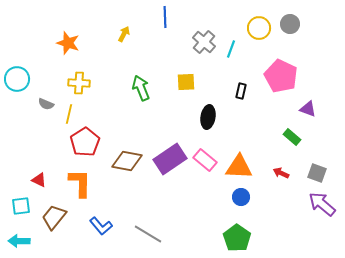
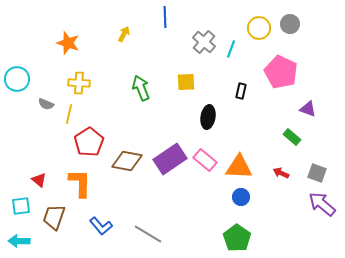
pink pentagon: moved 4 px up
red pentagon: moved 4 px right
red triangle: rotated 14 degrees clockwise
brown trapezoid: rotated 20 degrees counterclockwise
